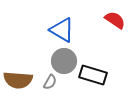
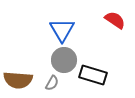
blue triangle: rotated 28 degrees clockwise
gray circle: moved 1 px up
gray semicircle: moved 2 px right, 1 px down
